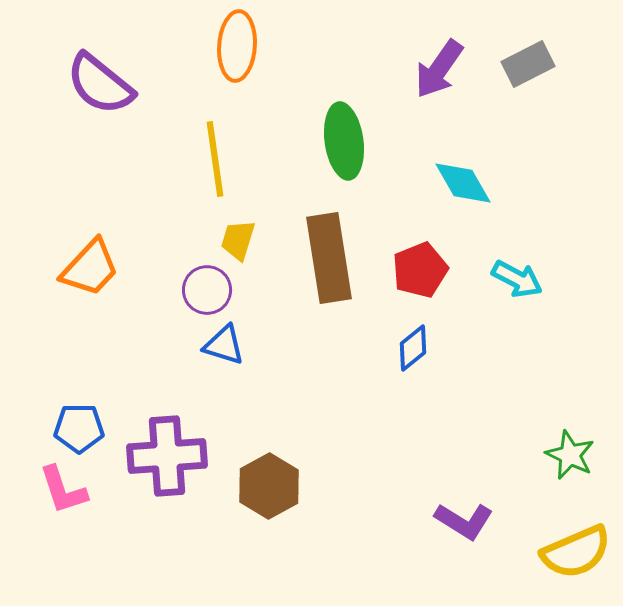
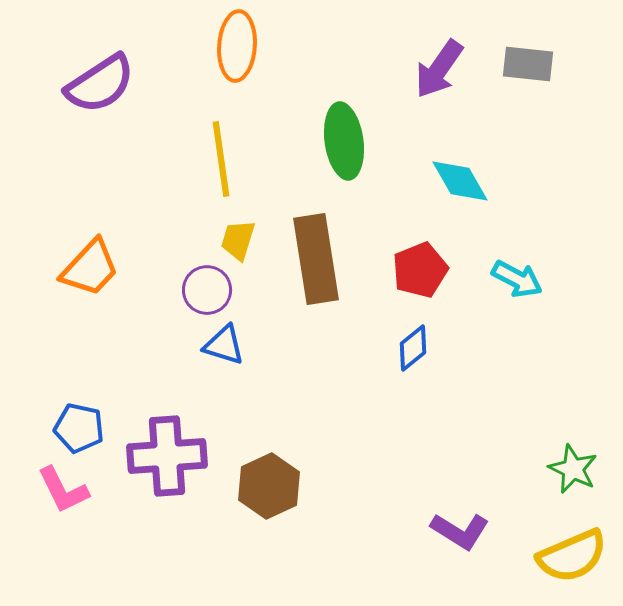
gray rectangle: rotated 33 degrees clockwise
purple semicircle: rotated 72 degrees counterclockwise
yellow line: moved 6 px right
cyan diamond: moved 3 px left, 2 px up
brown rectangle: moved 13 px left, 1 px down
blue pentagon: rotated 12 degrees clockwise
green star: moved 3 px right, 14 px down
brown hexagon: rotated 4 degrees clockwise
pink L-shape: rotated 8 degrees counterclockwise
purple L-shape: moved 4 px left, 10 px down
yellow semicircle: moved 4 px left, 4 px down
